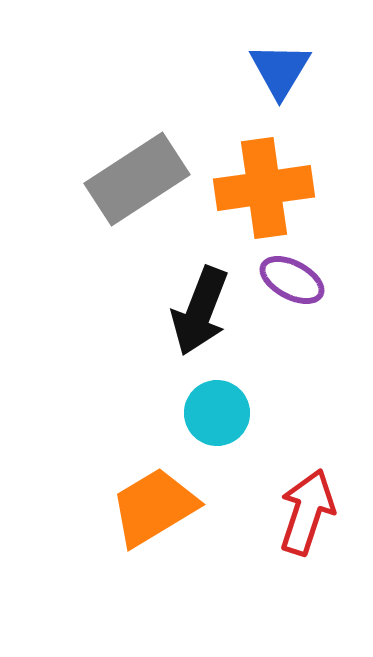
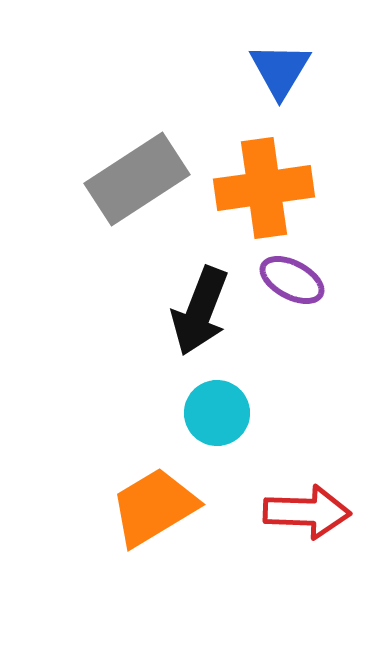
red arrow: rotated 74 degrees clockwise
